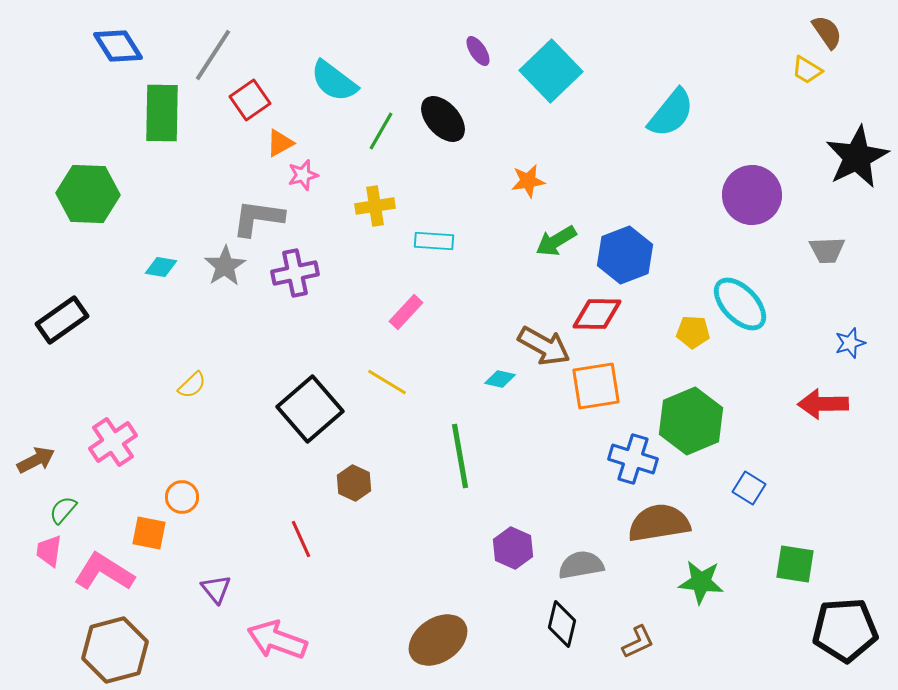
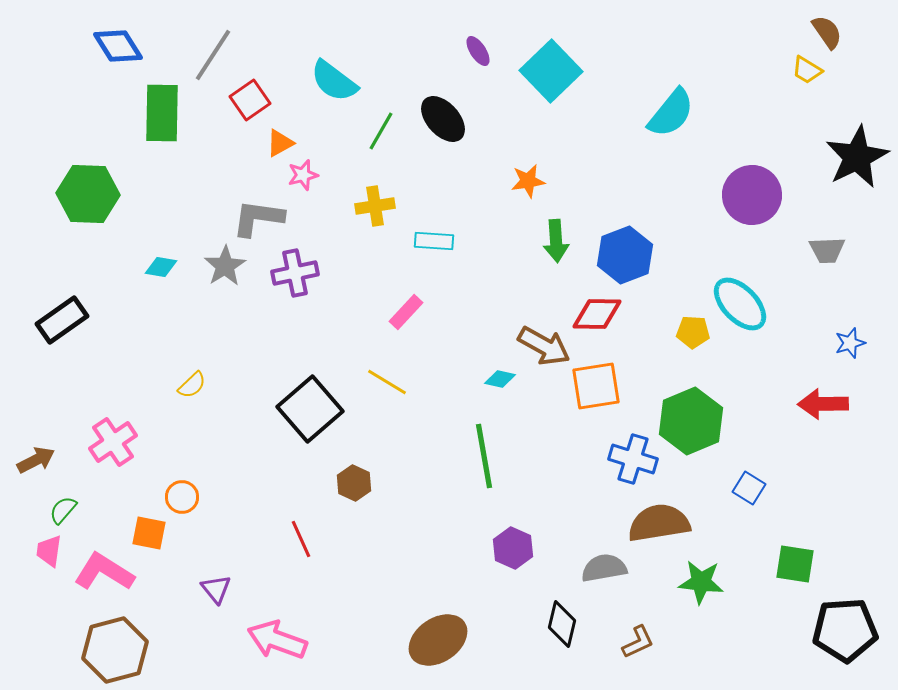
green arrow at (556, 241): rotated 63 degrees counterclockwise
green line at (460, 456): moved 24 px right
gray semicircle at (581, 565): moved 23 px right, 3 px down
